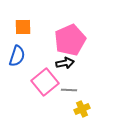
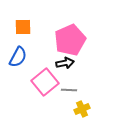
blue semicircle: moved 1 px right, 1 px down; rotated 10 degrees clockwise
